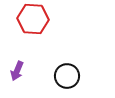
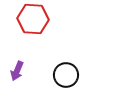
black circle: moved 1 px left, 1 px up
